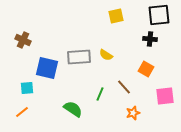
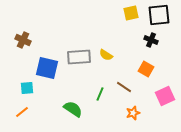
yellow square: moved 15 px right, 3 px up
black cross: moved 1 px right, 1 px down; rotated 16 degrees clockwise
brown line: rotated 14 degrees counterclockwise
pink square: rotated 18 degrees counterclockwise
